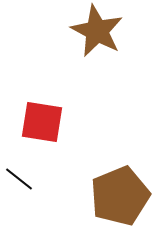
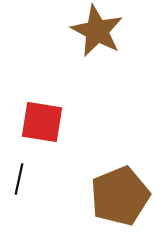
black line: rotated 64 degrees clockwise
